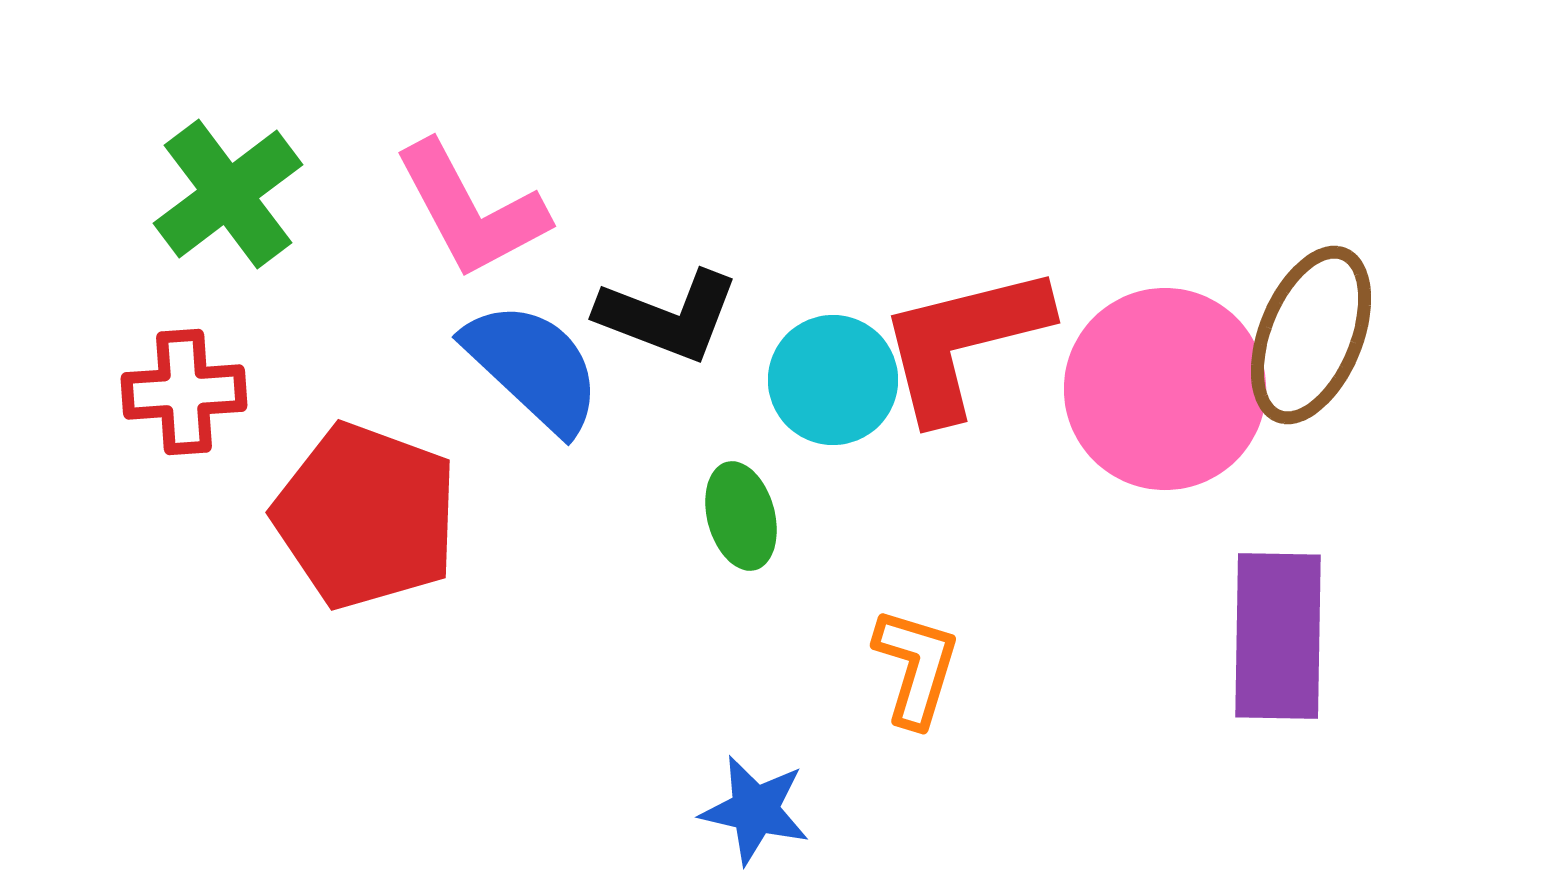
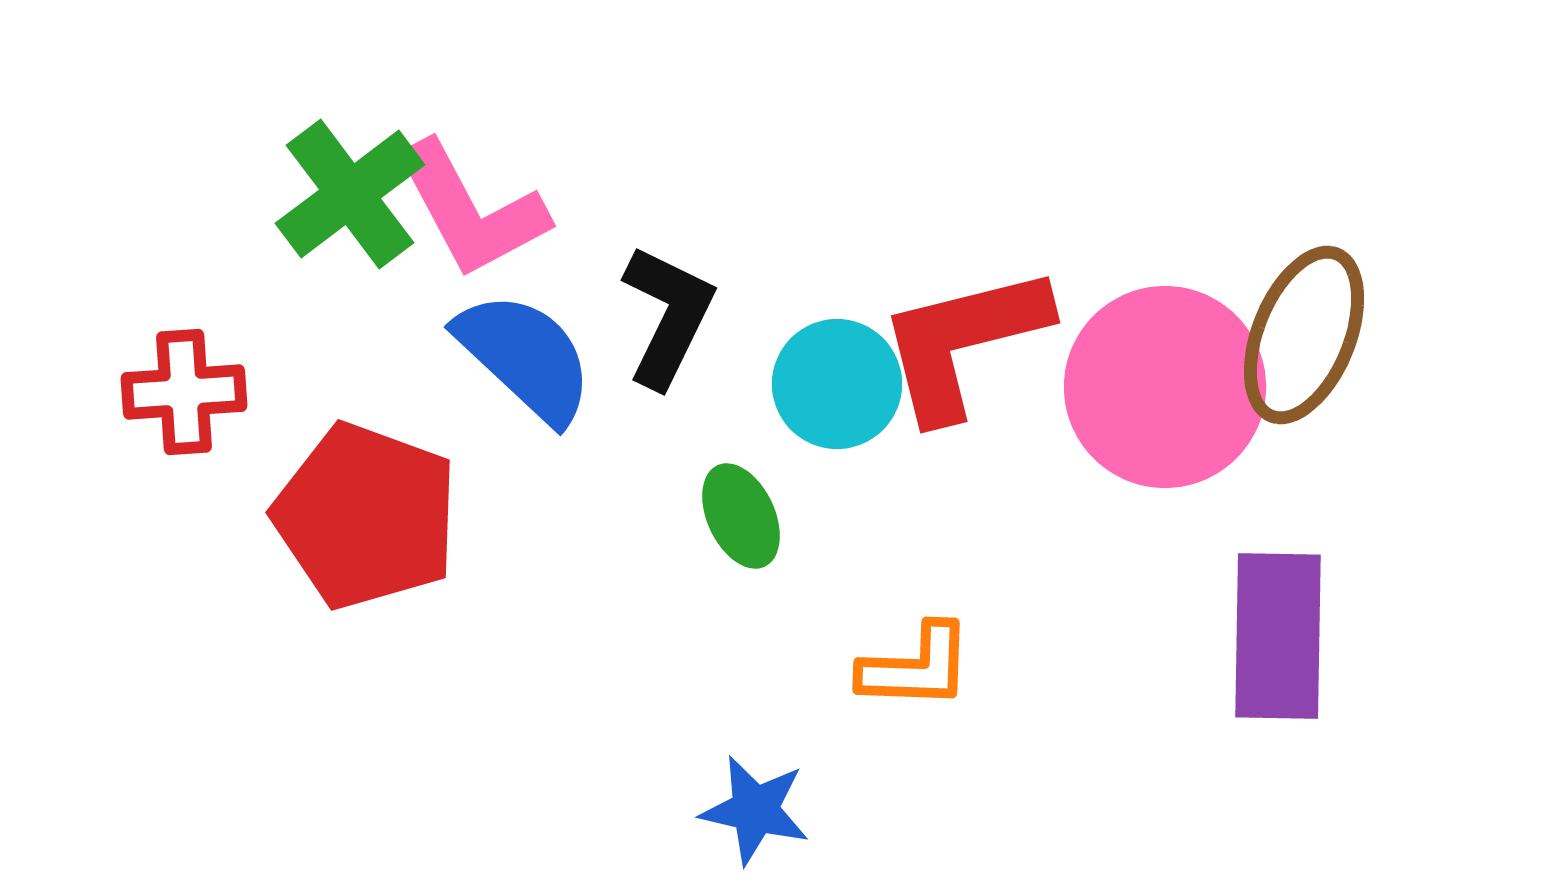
green cross: moved 122 px right
black L-shape: rotated 85 degrees counterclockwise
brown ellipse: moved 7 px left
blue semicircle: moved 8 px left, 10 px up
cyan circle: moved 4 px right, 4 px down
pink circle: moved 2 px up
green ellipse: rotated 10 degrees counterclockwise
orange L-shape: rotated 75 degrees clockwise
